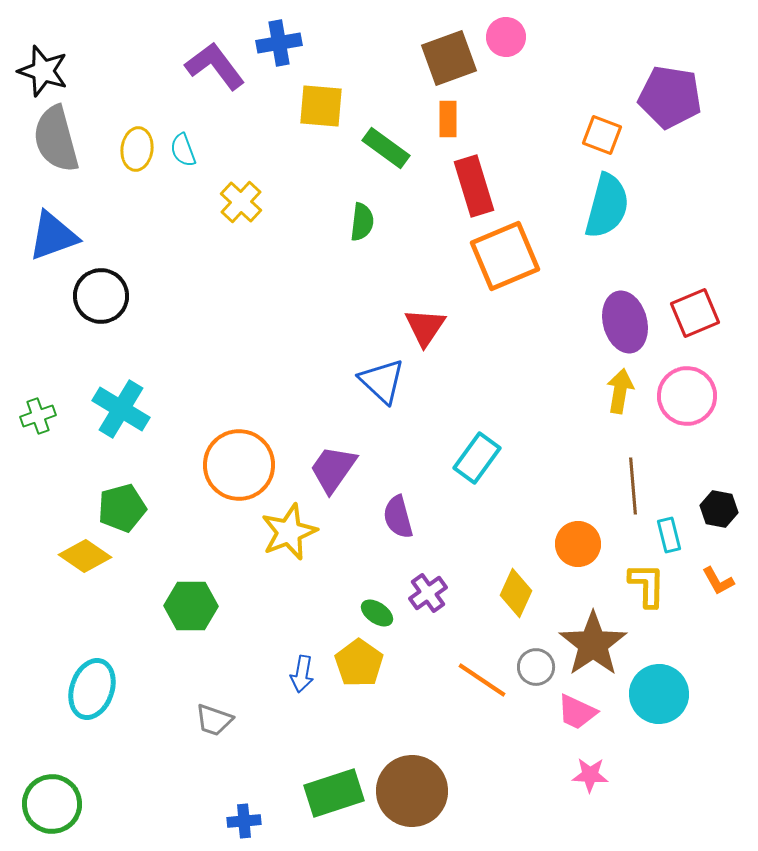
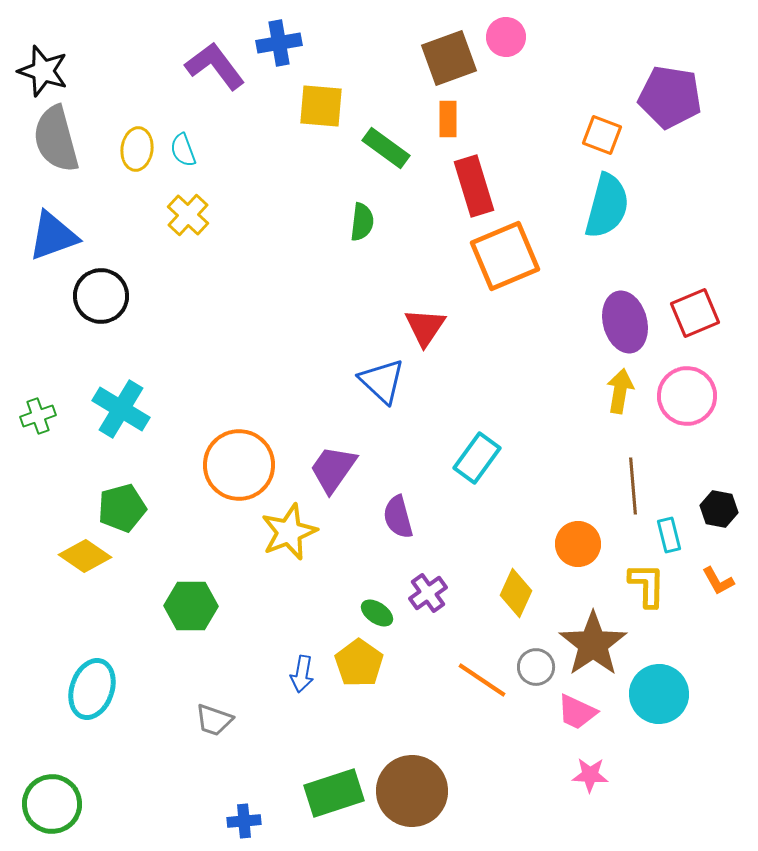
yellow cross at (241, 202): moved 53 px left, 13 px down
